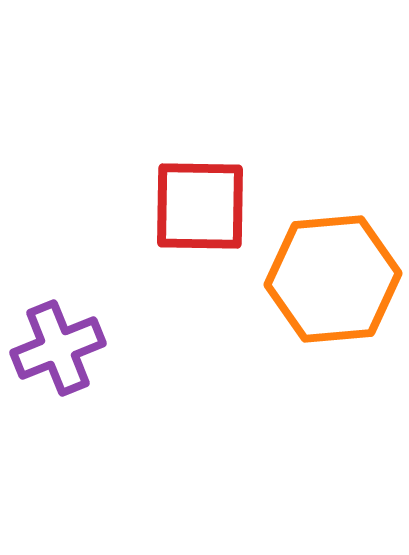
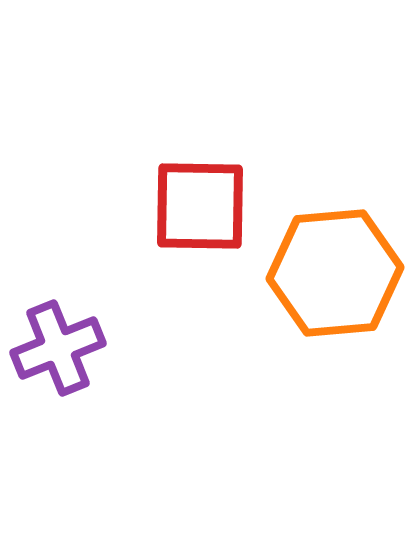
orange hexagon: moved 2 px right, 6 px up
